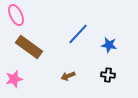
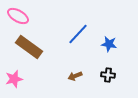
pink ellipse: moved 2 px right, 1 px down; rotated 35 degrees counterclockwise
blue star: moved 1 px up
brown arrow: moved 7 px right
